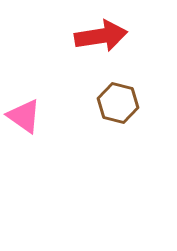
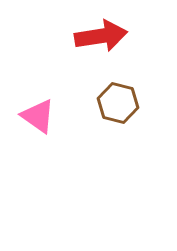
pink triangle: moved 14 px right
